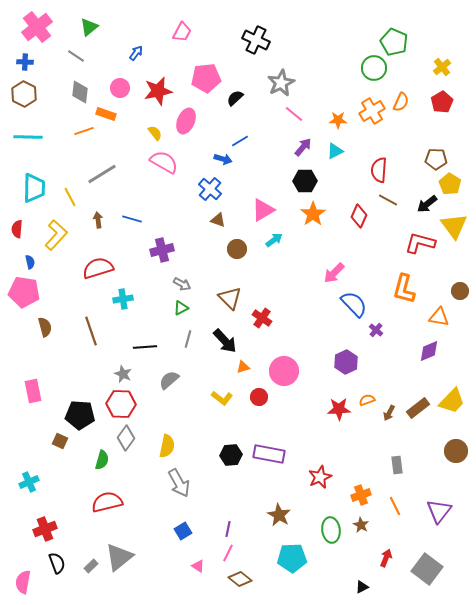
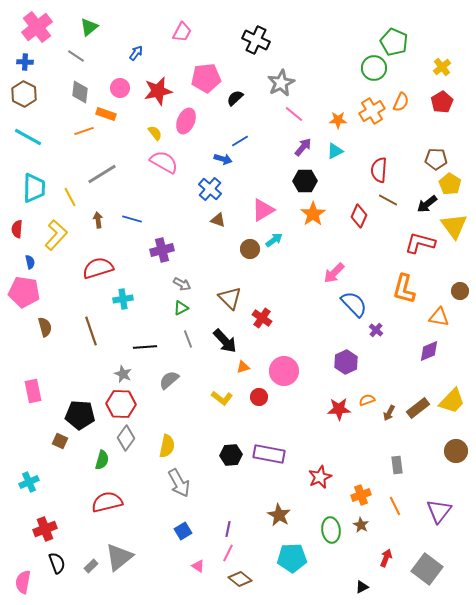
cyan line at (28, 137): rotated 28 degrees clockwise
brown circle at (237, 249): moved 13 px right
gray line at (188, 339): rotated 36 degrees counterclockwise
